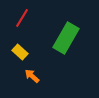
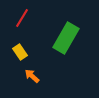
yellow rectangle: rotated 14 degrees clockwise
